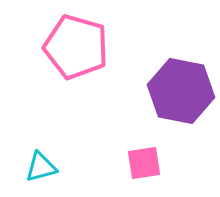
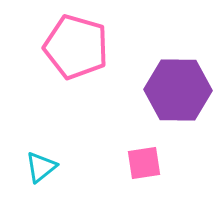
purple hexagon: moved 3 px left, 1 px up; rotated 10 degrees counterclockwise
cyan triangle: rotated 24 degrees counterclockwise
